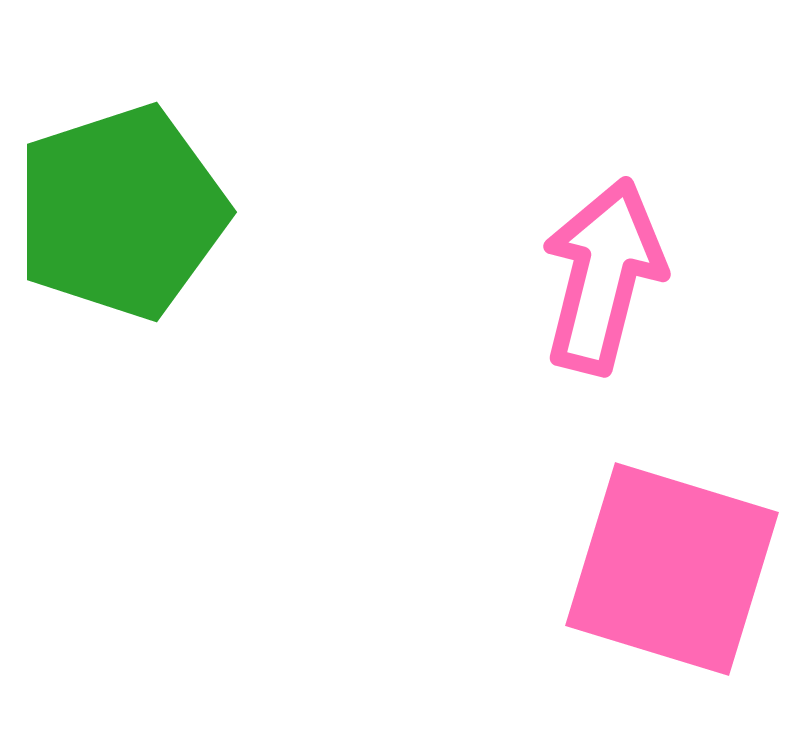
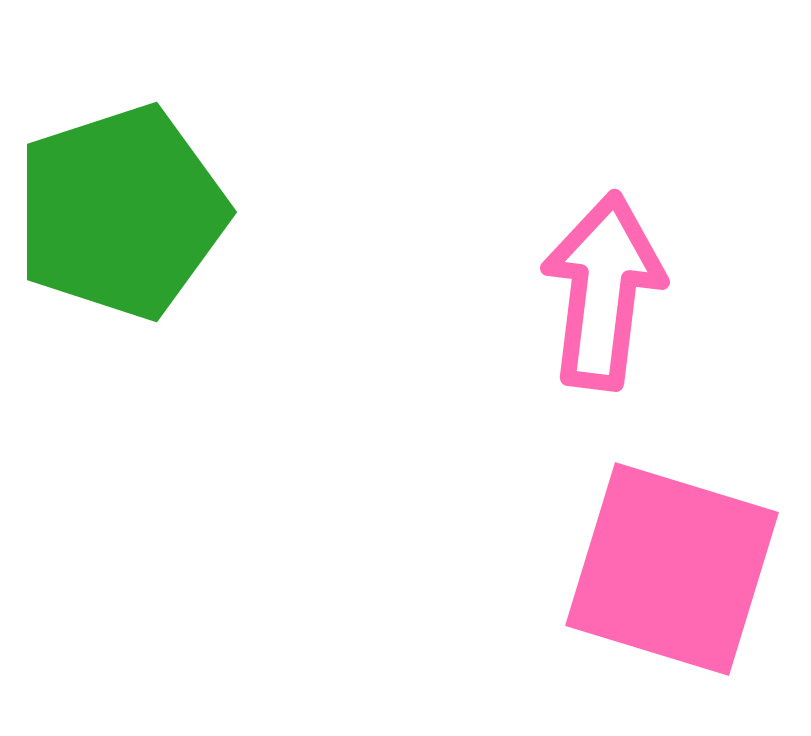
pink arrow: moved 15 px down; rotated 7 degrees counterclockwise
